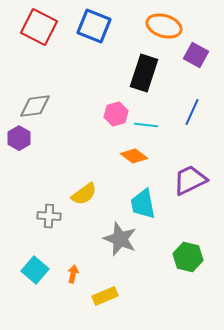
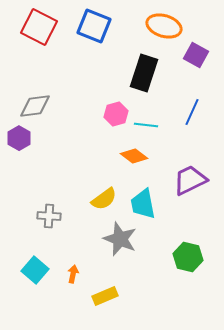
yellow semicircle: moved 20 px right, 5 px down
